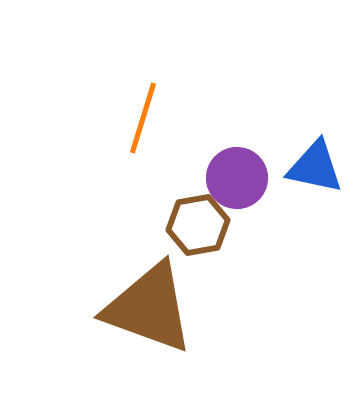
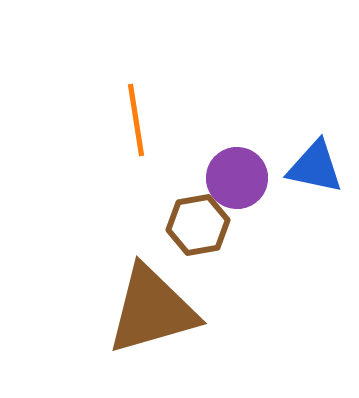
orange line: moved 7 px left, 2 px down; rotated 26 degrees counterclockwise
brown triangle: moved 3 px right, 2 px down; rotated 36 degrees counterclockwise
